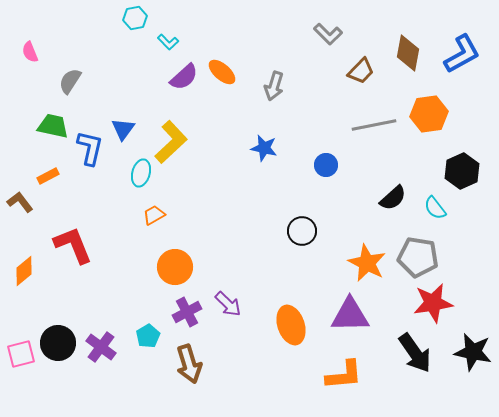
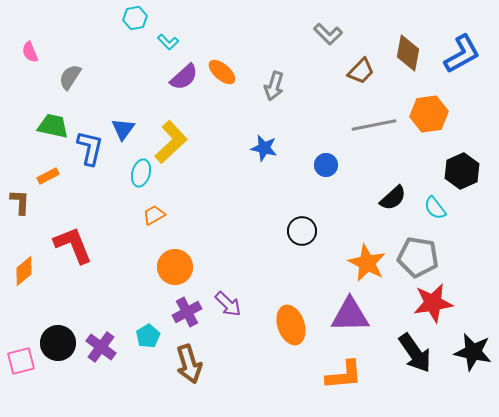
gray semicircle at (70, 81): moved 4 px up
brown L-shape at (20, 202): rotated 40 degrees clockwise
pink square at (21, 354): moved 7 px down
